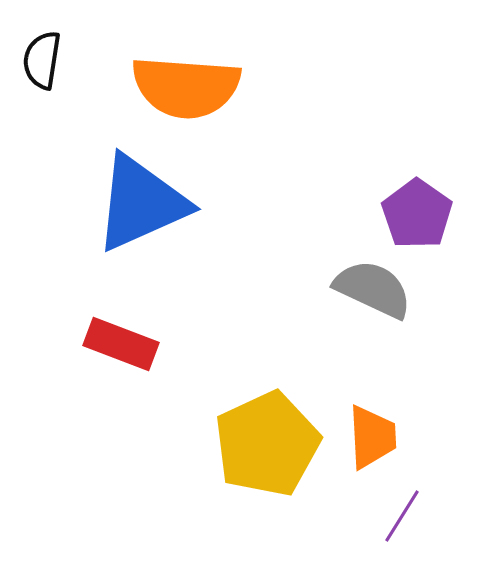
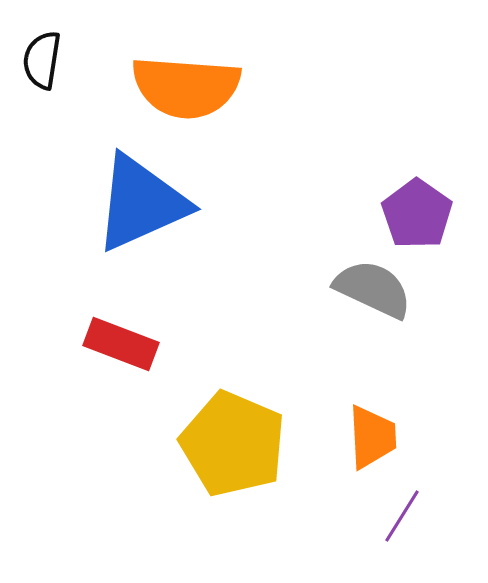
yellow pentagon: moved 34 px left; rotated 24 degrees counterclockwise
